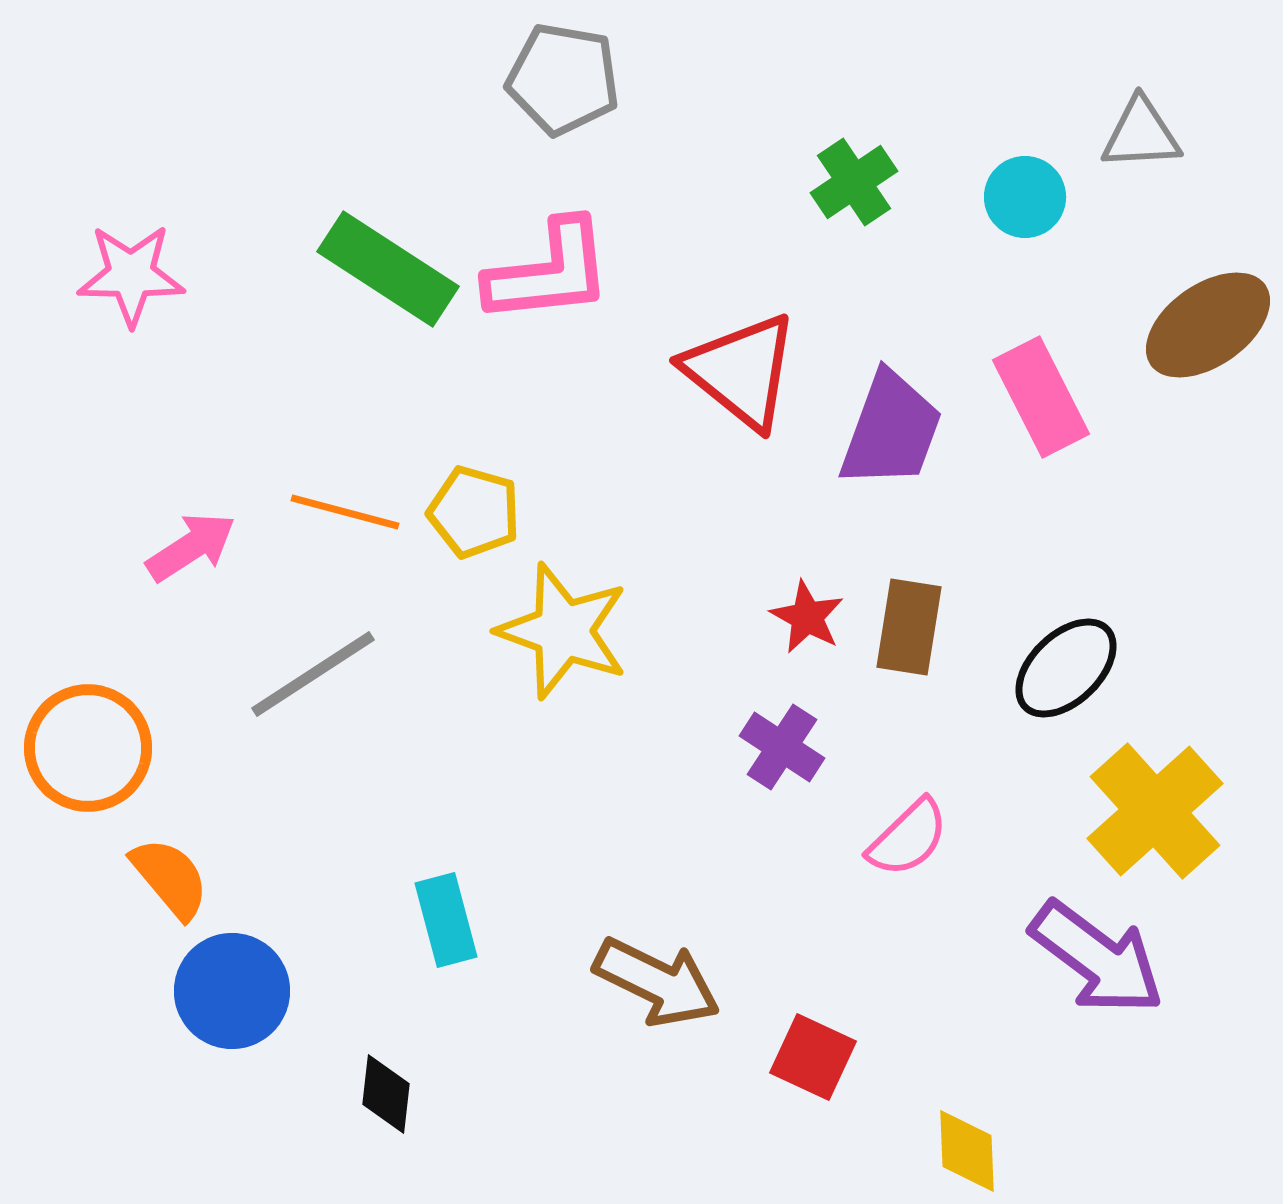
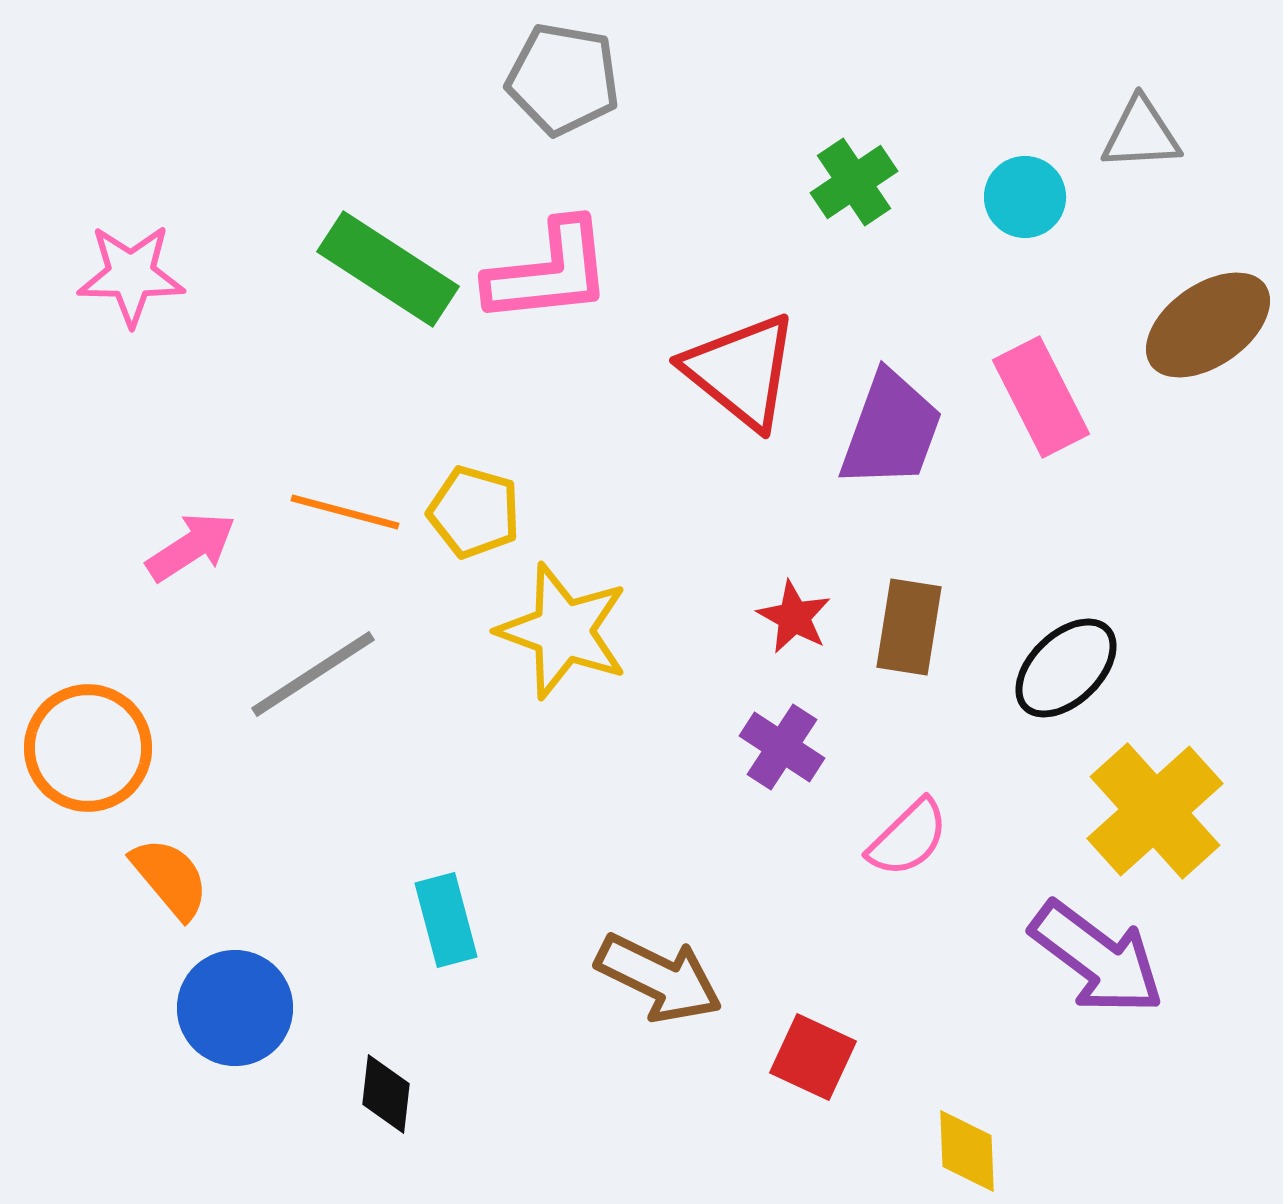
red star: moved 13 px left
brown arrow: moved 2 px right, 4 px up
blue circle: moved 3 px right, 17 px down
